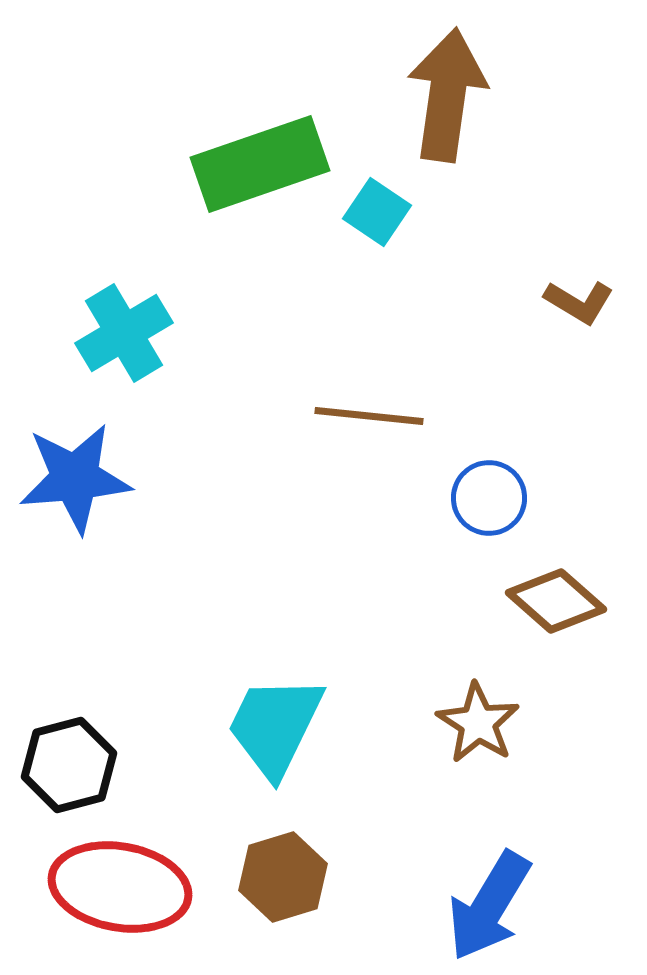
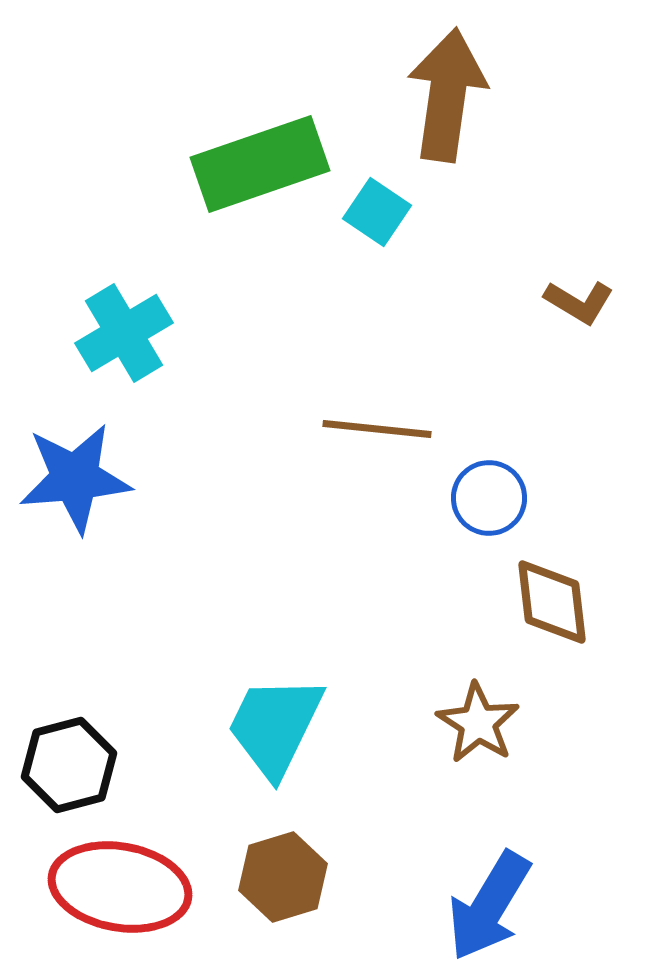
brown line: moved 8 px right, 13 px down
brown diamond: moved 4 px left, 1 px down; rotated 42 degrees clockwise
